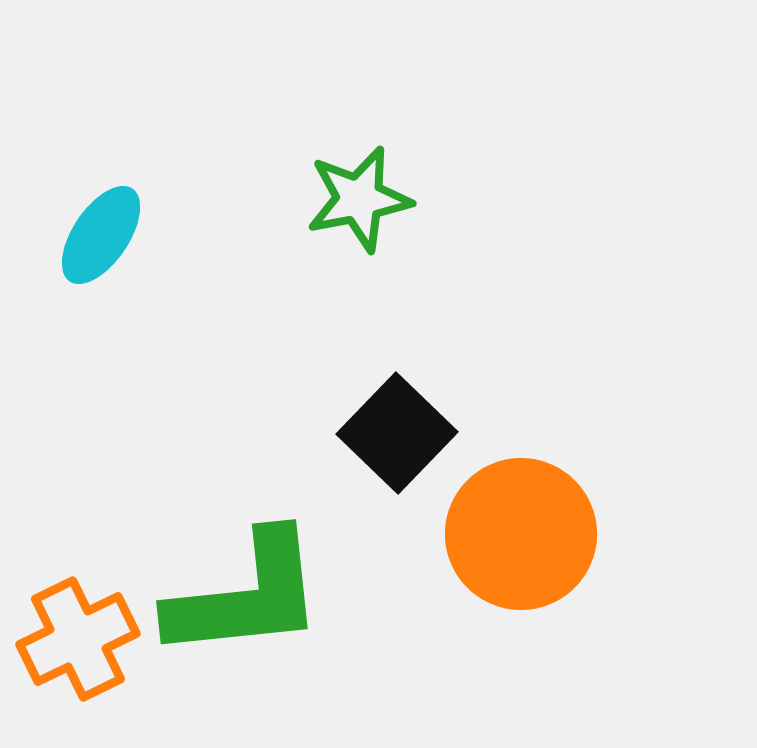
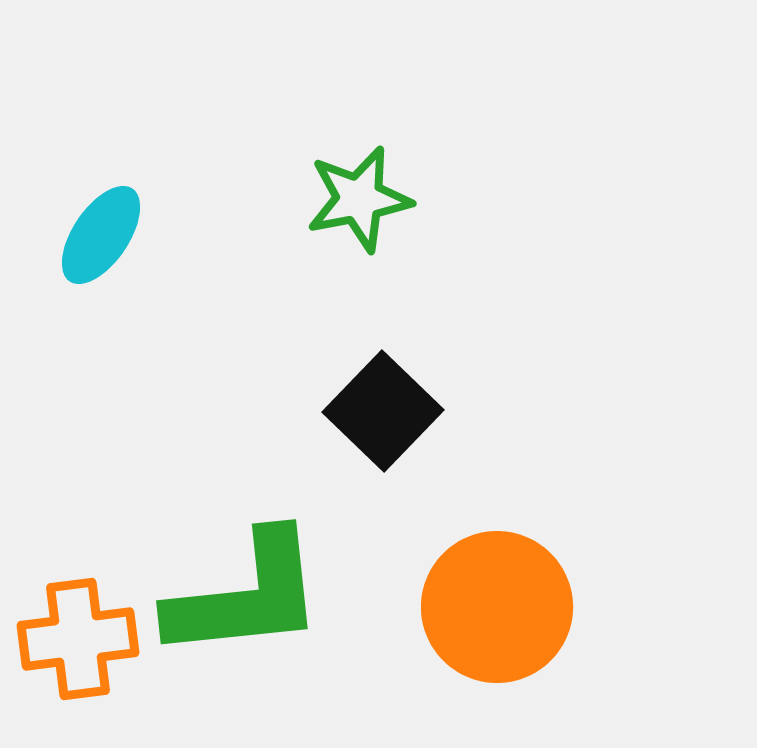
black square: moved 14 px left, 22 px up
orange circle: moved 24 px left, 73 px down
orange cross: rotated 19 degrees clockwise
